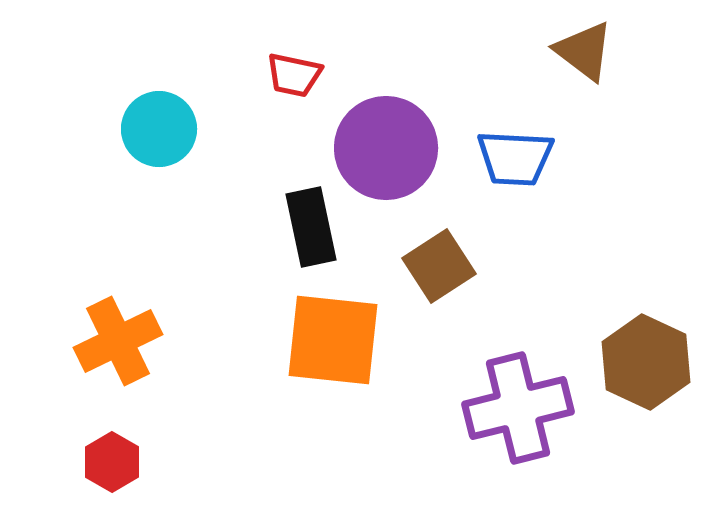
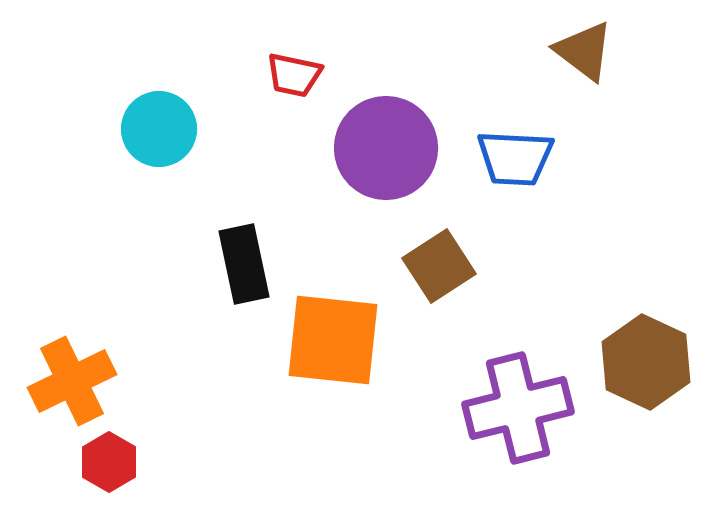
black rectangle: moved 67 px left, 37 px down
orange cross: moved 46 px left, 40 px down
red hexagon: moved 3 px left
